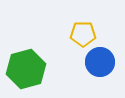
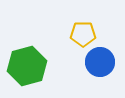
green hexagon: moved 1 px right, 3 px up
